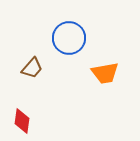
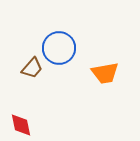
blue circle: moved 10 px left, 10 px down
red diamond: moved 1 px left, 4 px down; rotated 20 degrees counterclockwise
